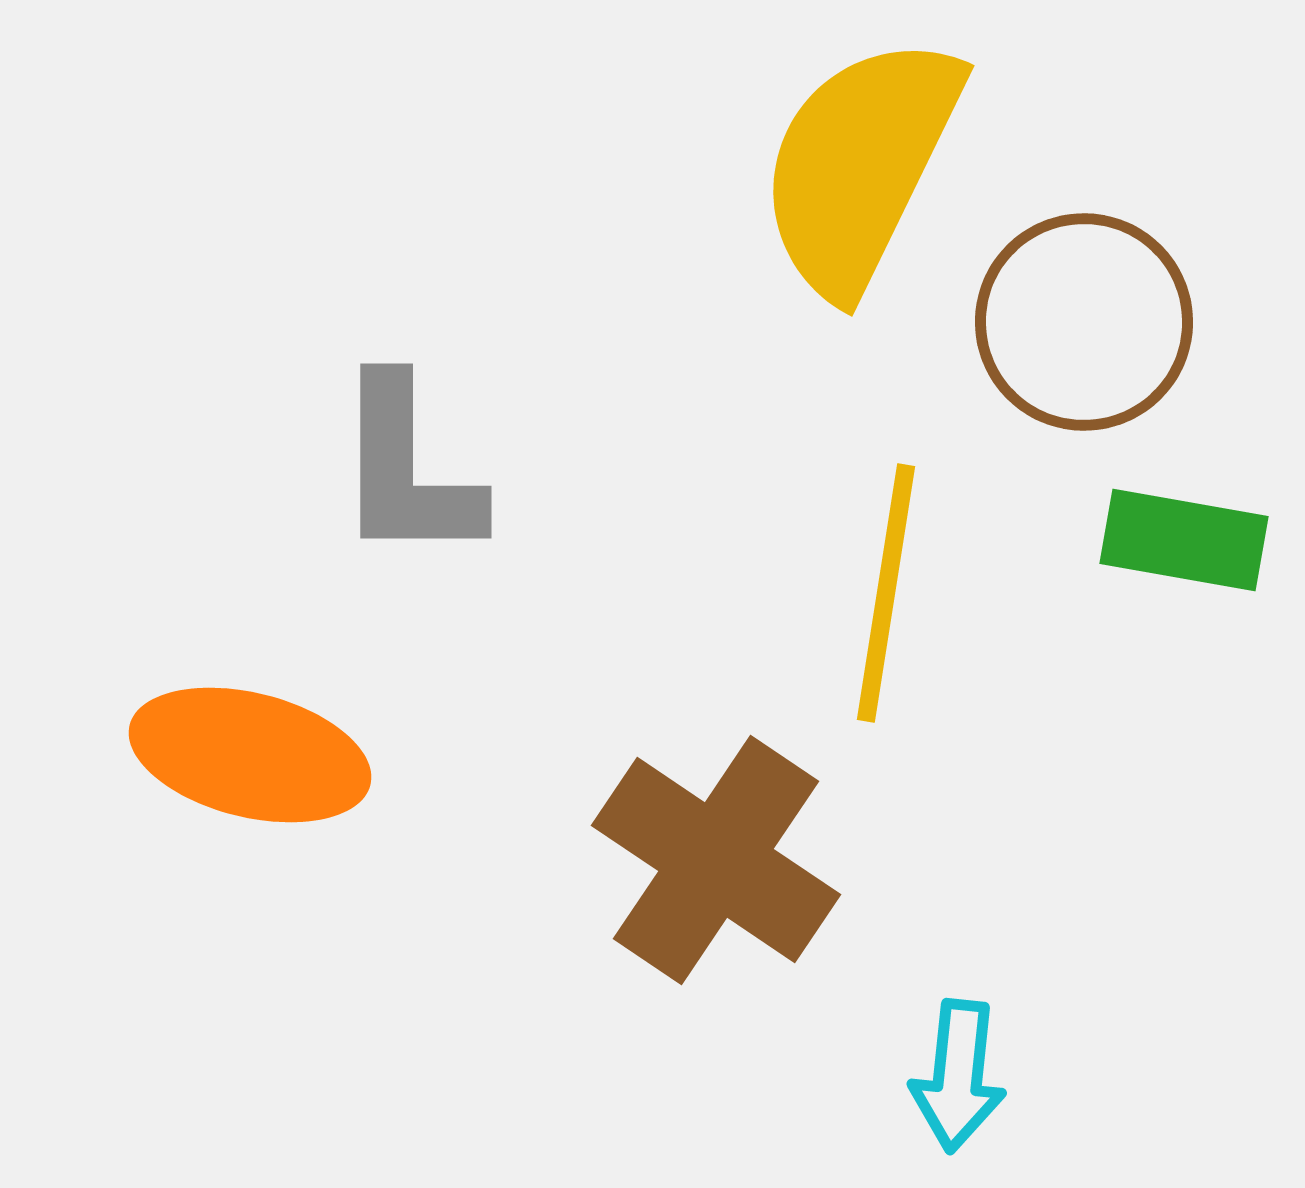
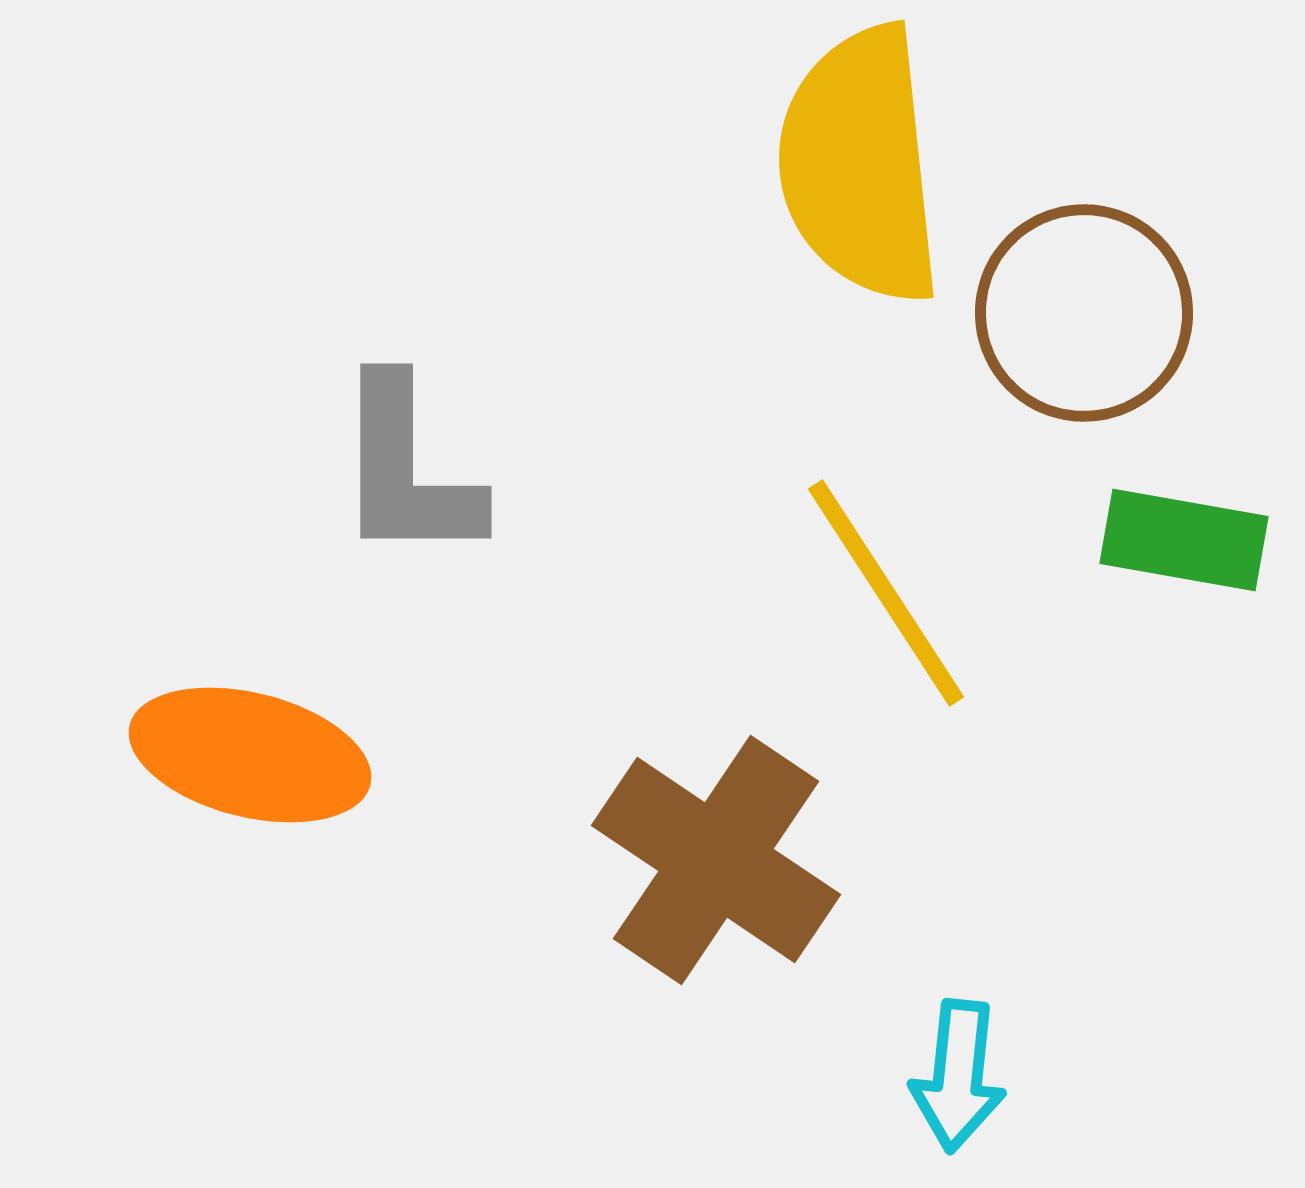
yellow semicircle: rotated 32 degrees counterclockwise
brown circle: moved 9 px up
yellow line: rotated 42 degrees counterclockwise
